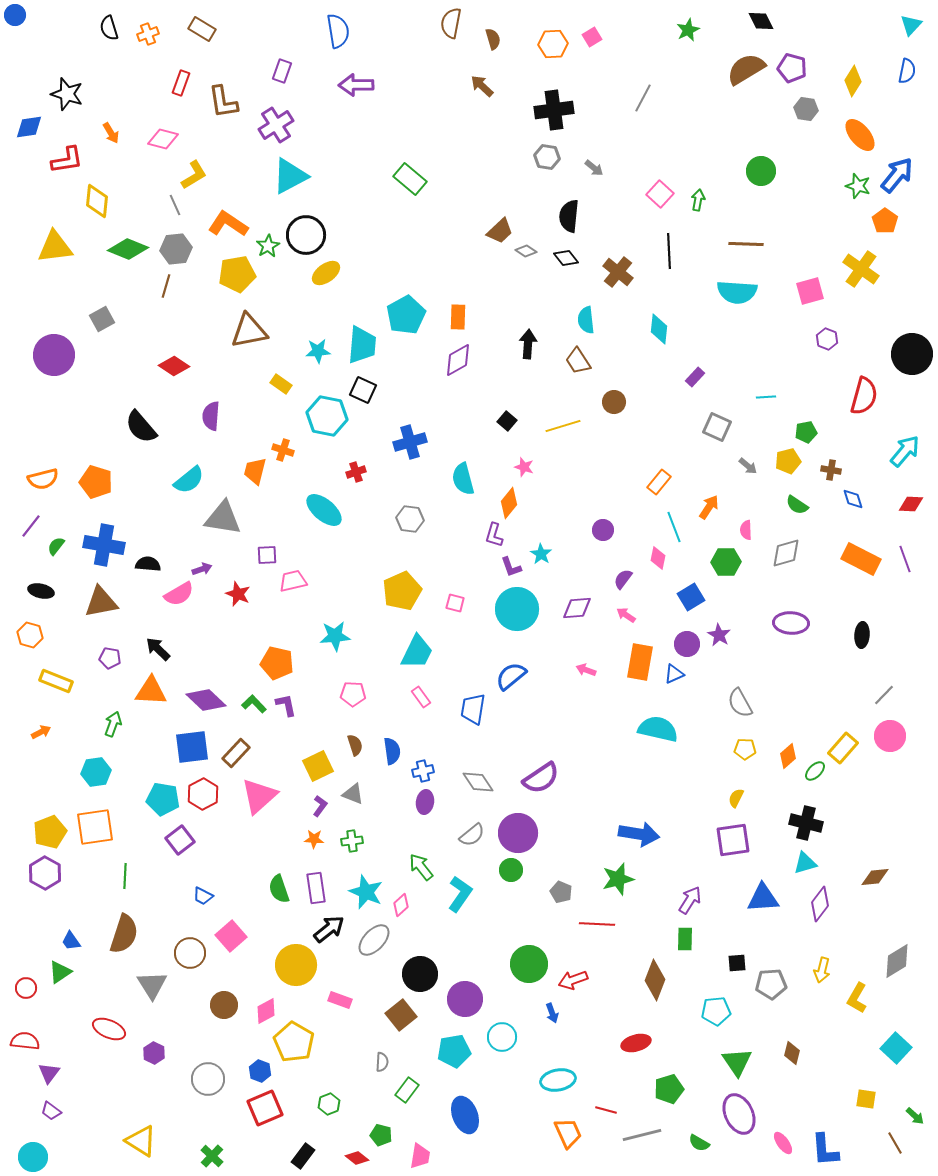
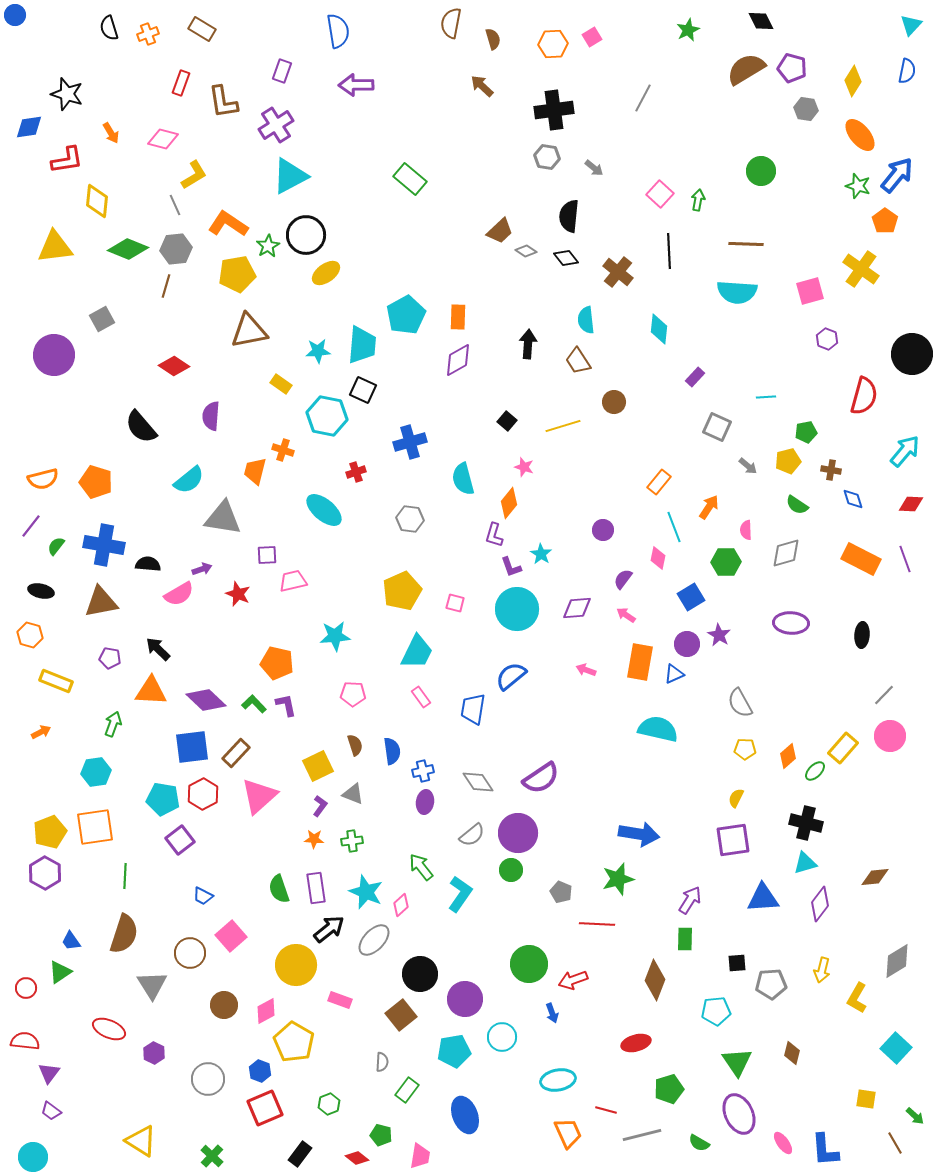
black rectangle at (303, 1156): moved 3 px left, 2 px up
